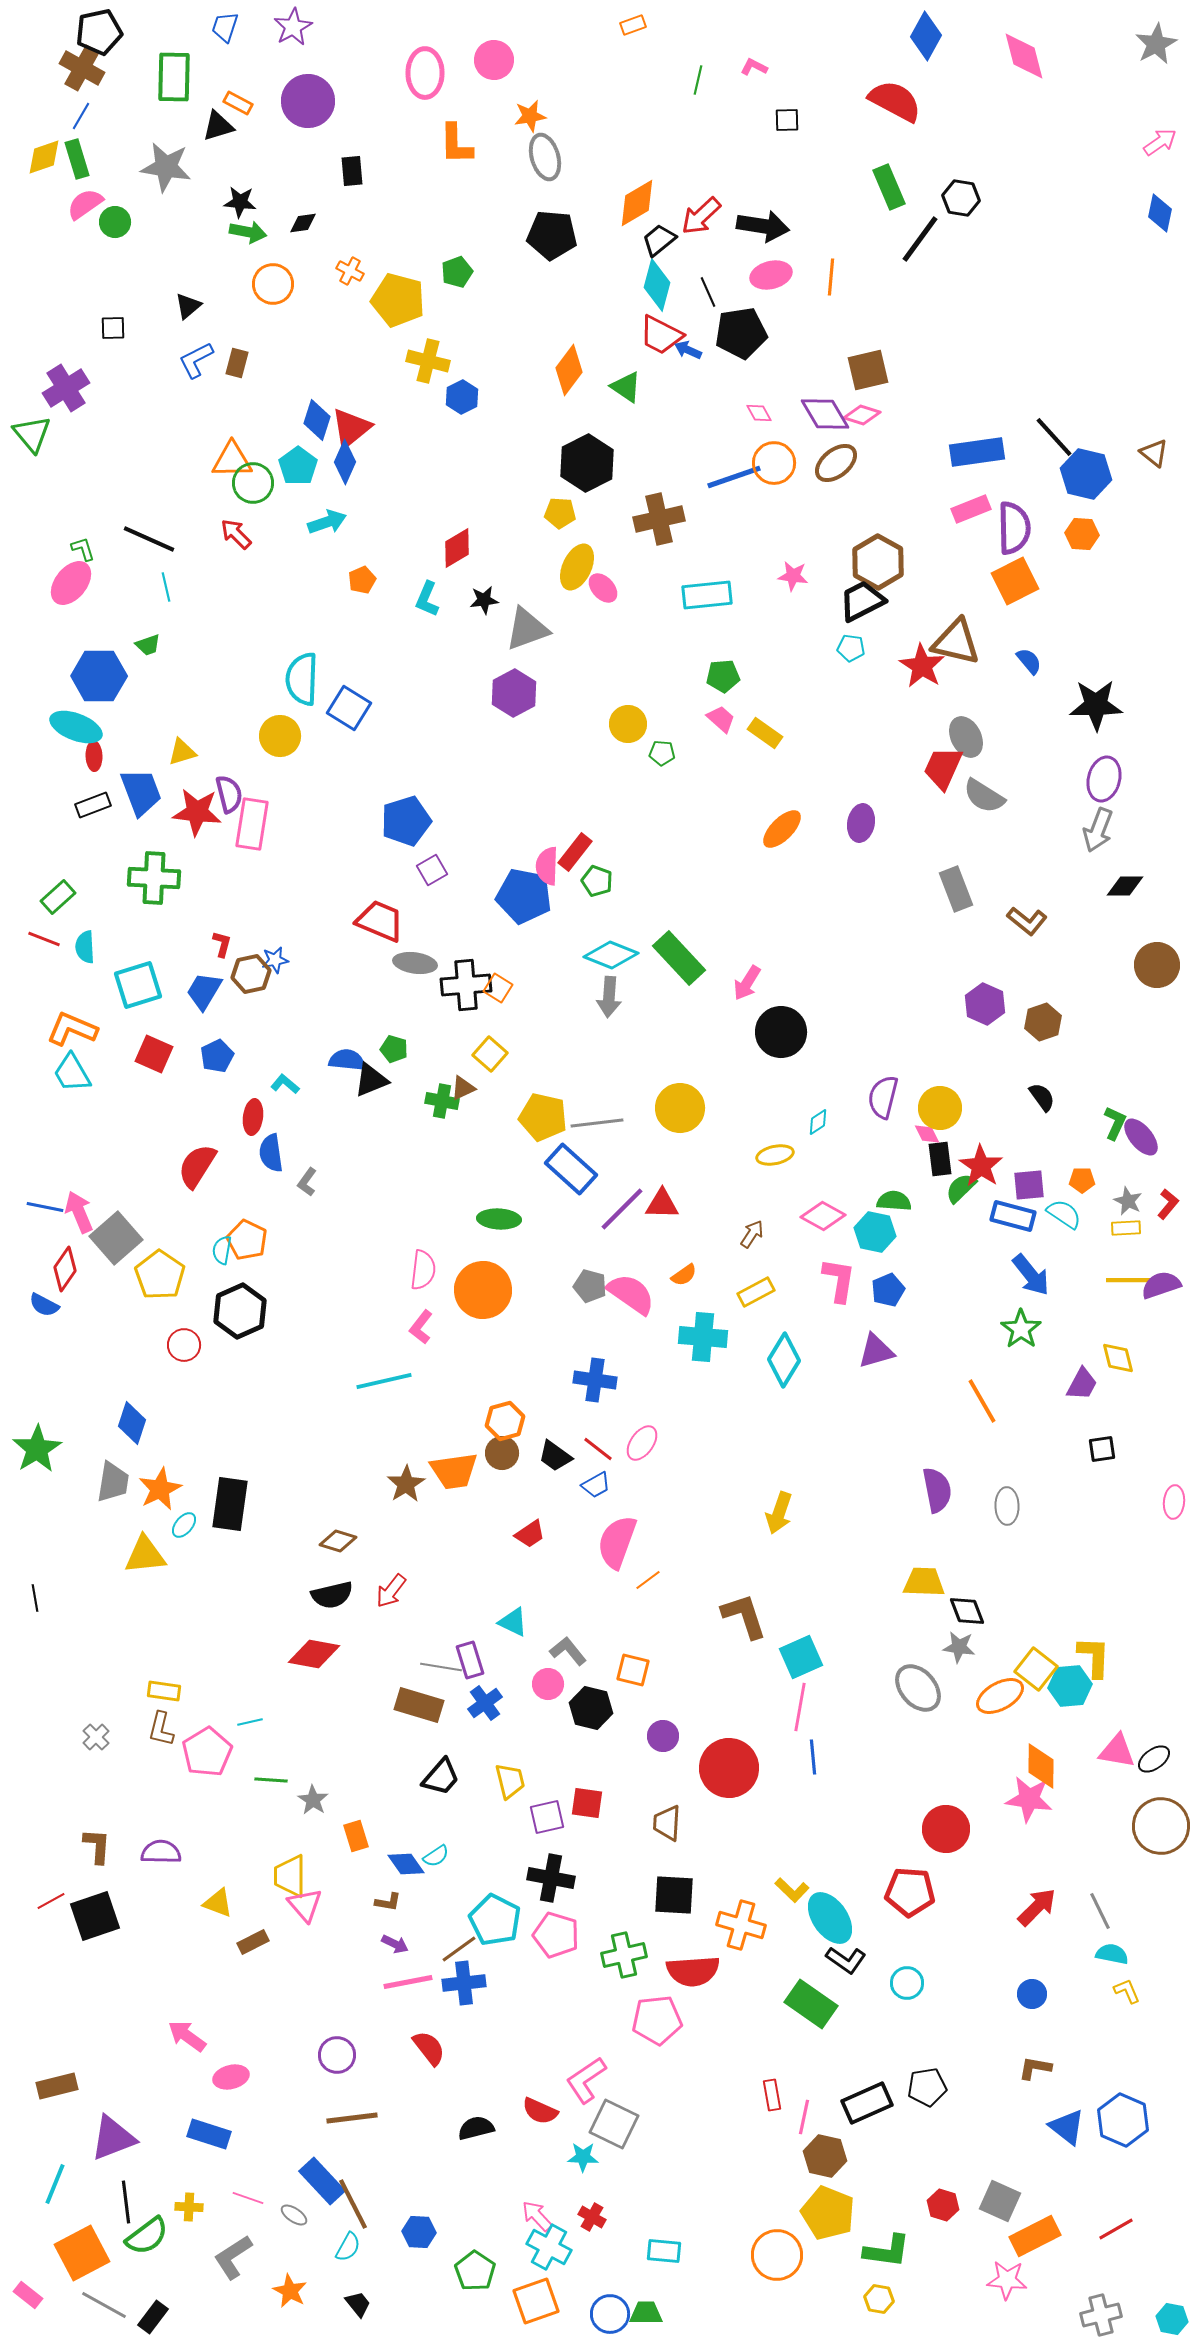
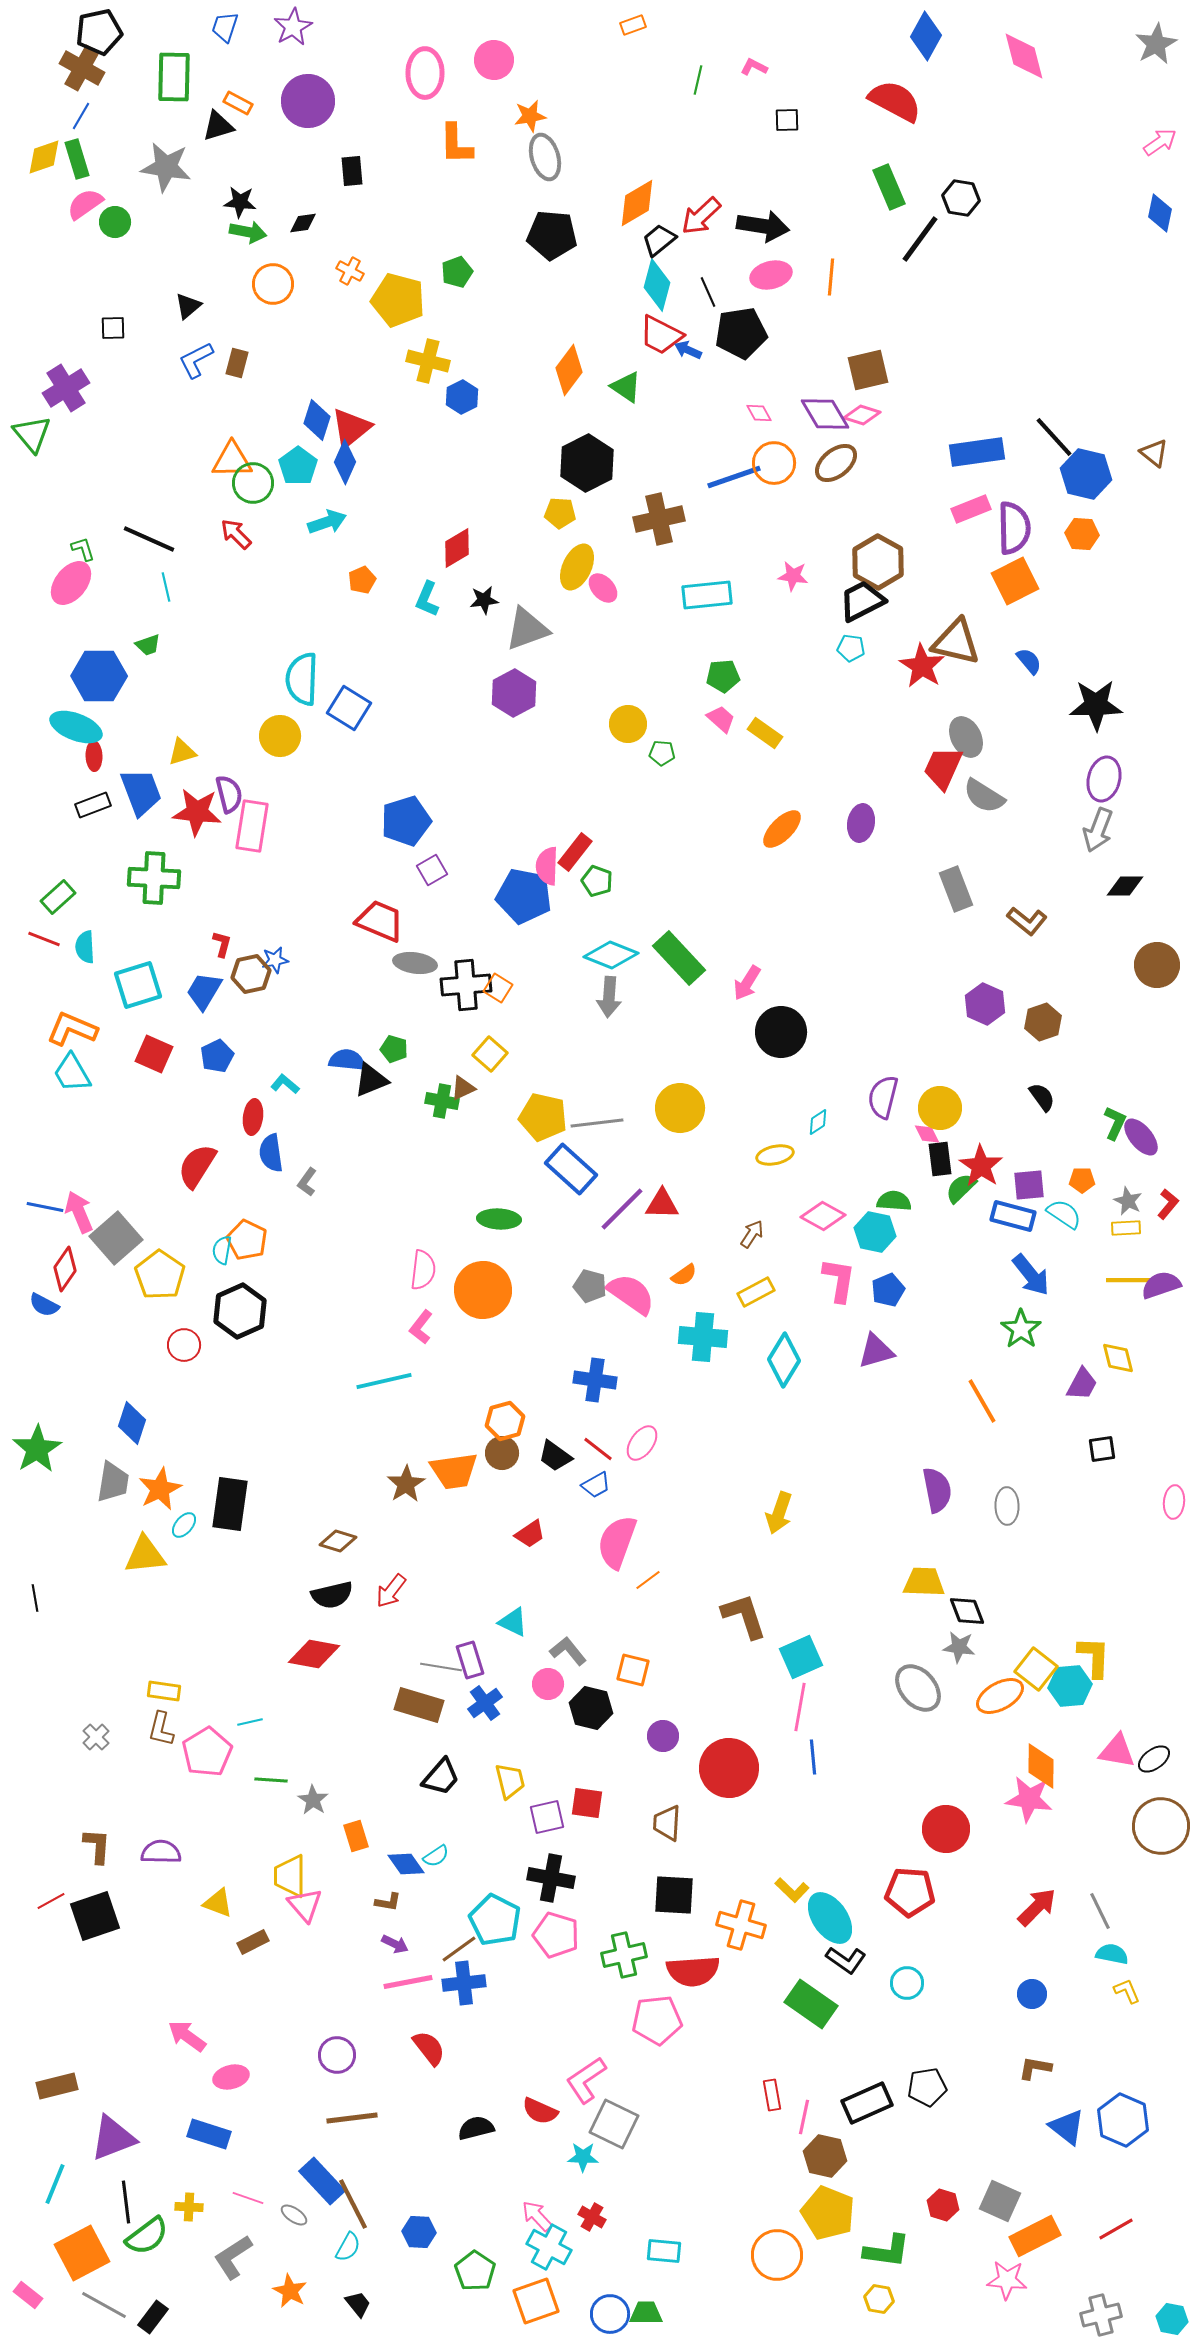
pink rectangle at (252, 824): moved 2 px down
